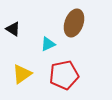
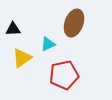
black triangle: rotated 35 degrees counterclockwise
yellow triangle: moved 16 px up
